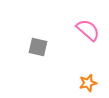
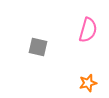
pink semicircle: rotated 65 degrees clockwise
